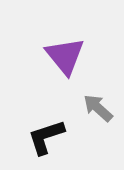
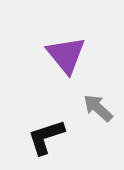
purple triangle: moved 1 px right, 1 px up
